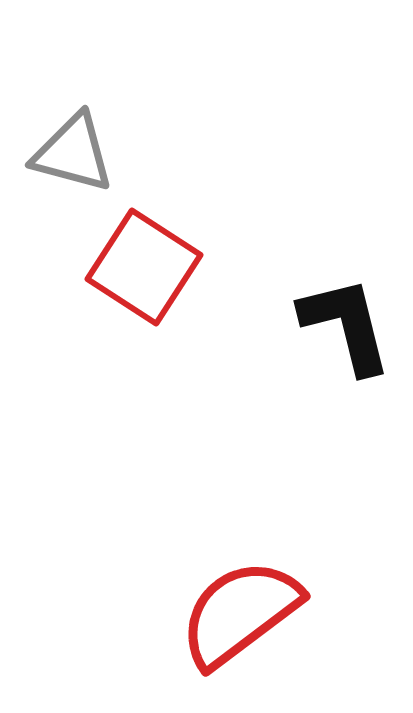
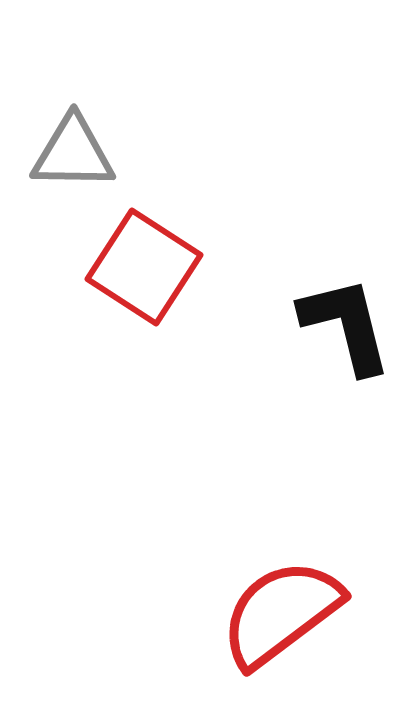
gray triangle: rotated 14 degrees counterclockwise
red semicircle: moved 41 px right
